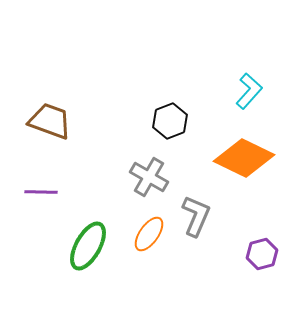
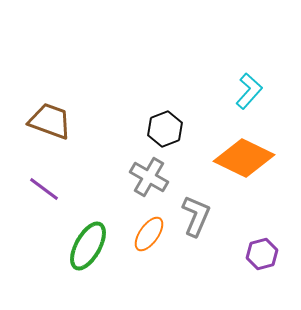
black hexagon: moved 5 px left, 8 px down
purple line: moved 3 px right, 3 px up; rotated 36 degrees clockwise
